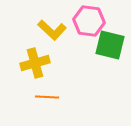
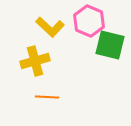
pink hexagon: rotated 16 degrees clockwise
yellow L-shape: moved 2 px left, 3 px up
yellow cross: moved 2 px up
